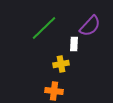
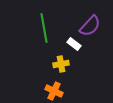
green line: rotated 56 degrees counterclockwise
white rectangle: rotated 56 degrees counterclockwise
orange cross: rotated 18 degrees clockwise
